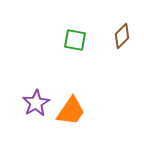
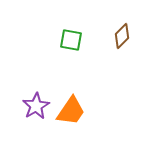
green square: moved 4 px left
purple star: moved 3 px down
